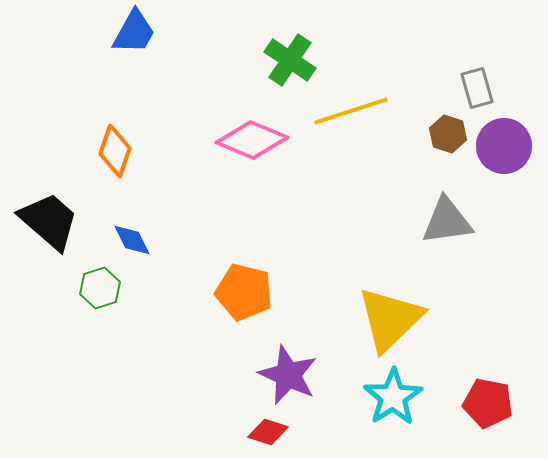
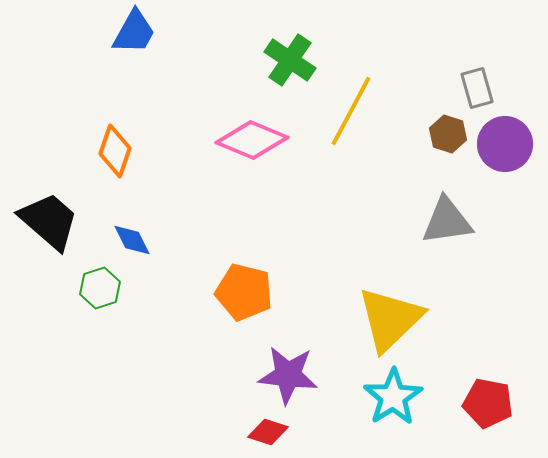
yellow line: rotated 44 degrees counterclockwise
purple circle: moved 1 px right, 2 px up
purple star: rotated 18 degrees counterclockwise
